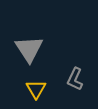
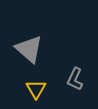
gray triangle: rotated 16 degrees counterclockwise
